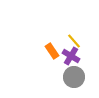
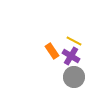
yellow line: rotated 21 degrees counterclockwise
